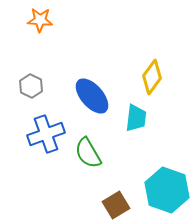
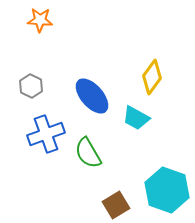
cyan trapezoid: rotated 112 degrees clockwise
